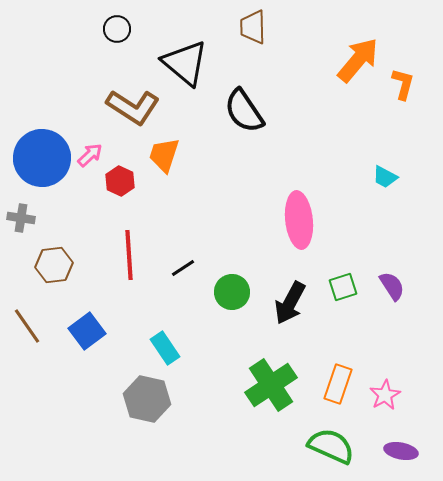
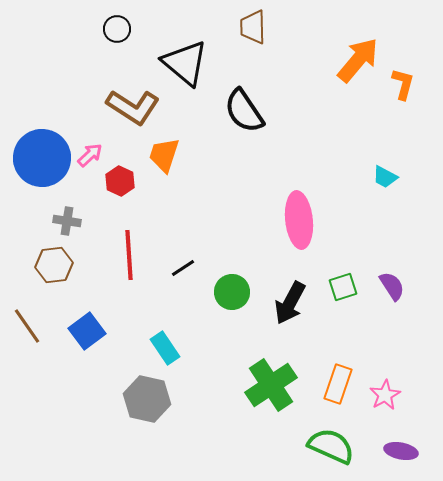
gray cross: moved 46 px right, 3 px down
